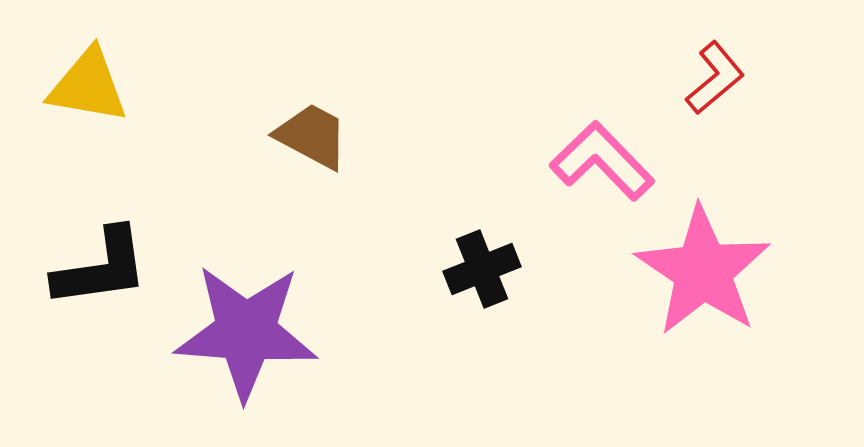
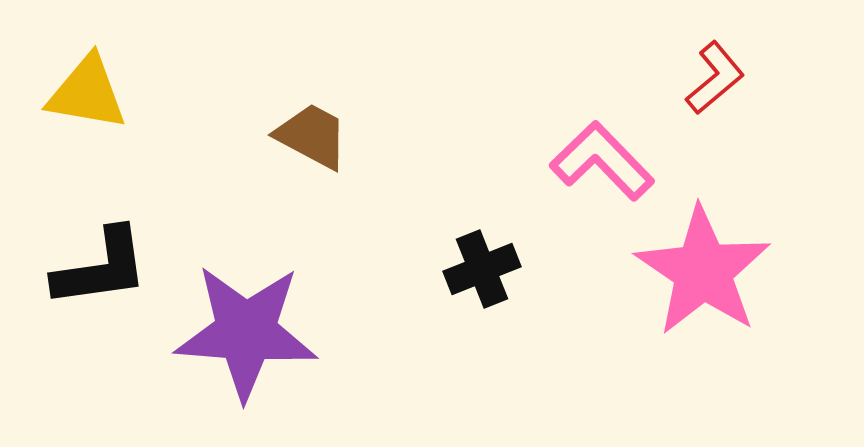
yellow triangle: moved 1 px left, 7 px down
